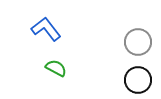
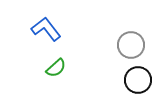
gray circle: moved 7 px left, 3 px down
green semicircle: rotated 110 degrees clockwise
